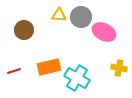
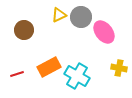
yellow triangle: rotated 28 degrees counterclockwise
pink ellipse: rotated 25 degrees clockwise
orange rectangle: rotated 15 degrees counterclockwise
red line: moved 3 px right, 3 px down
cyan cross: moved 2 px up
